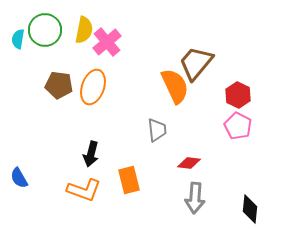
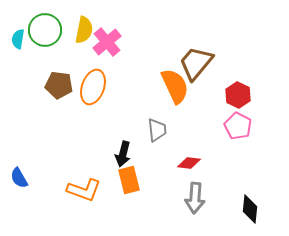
black arrow: moved 32 px right
